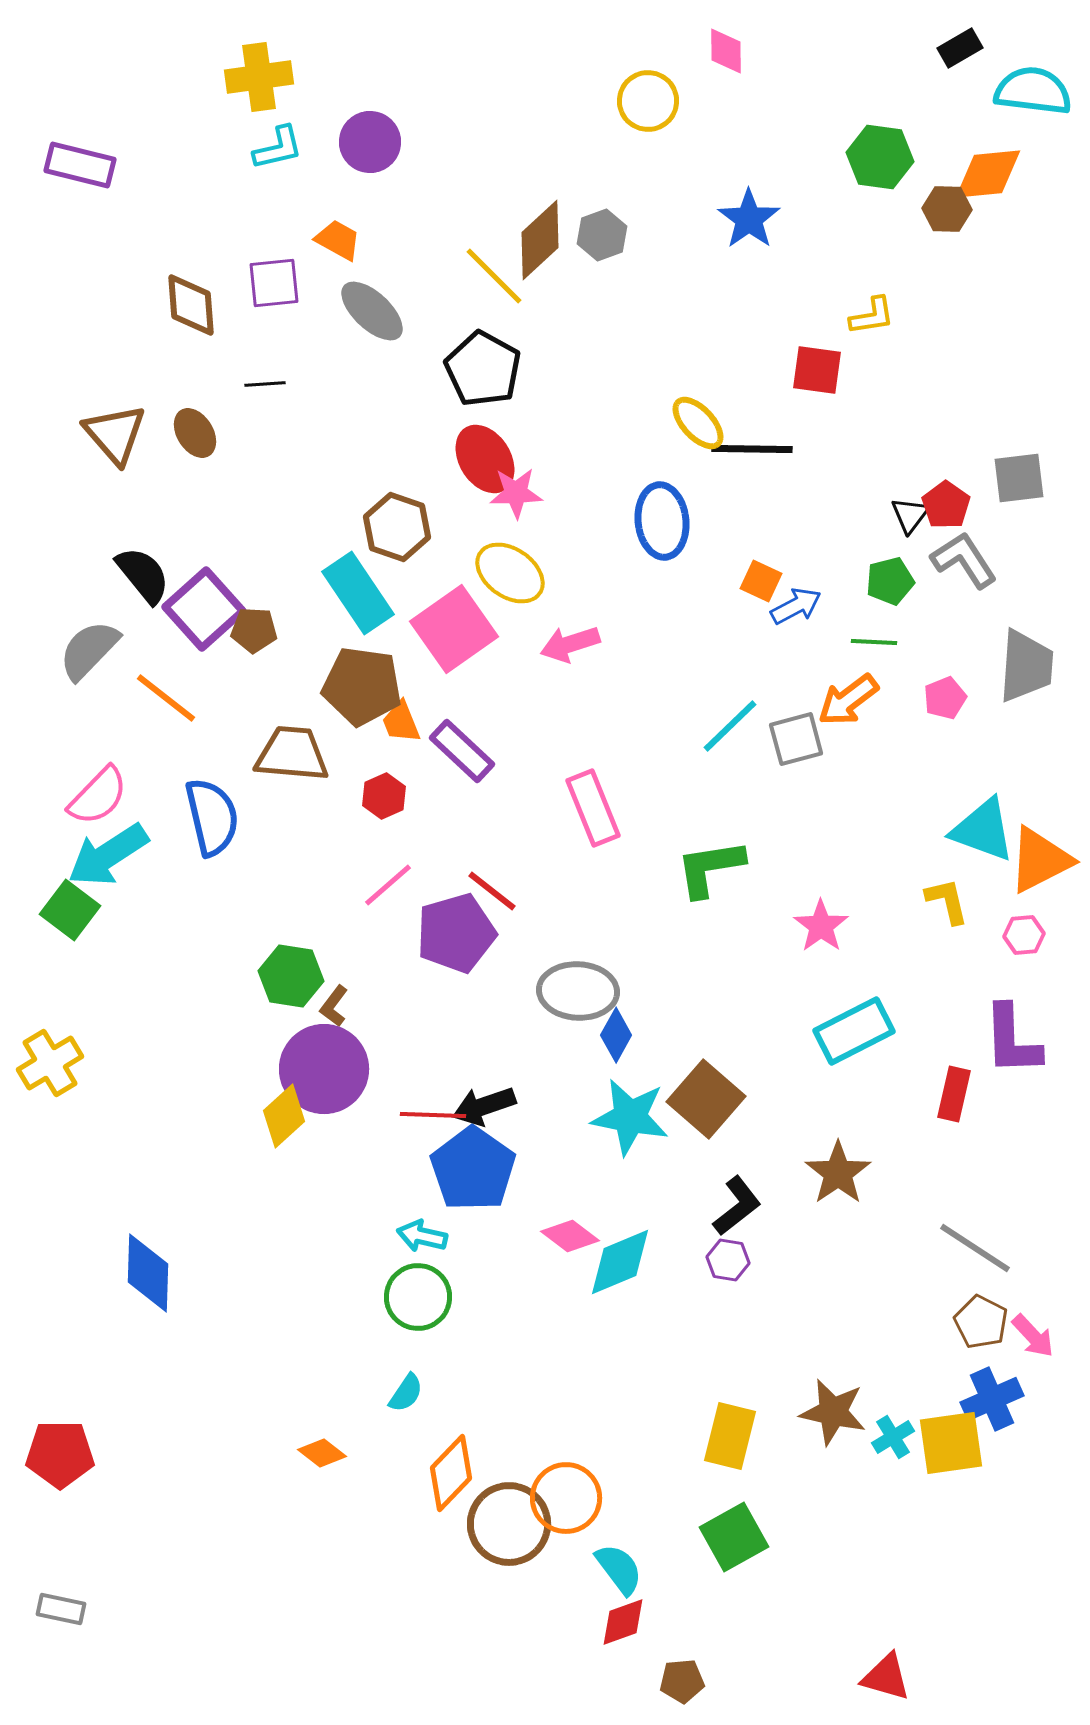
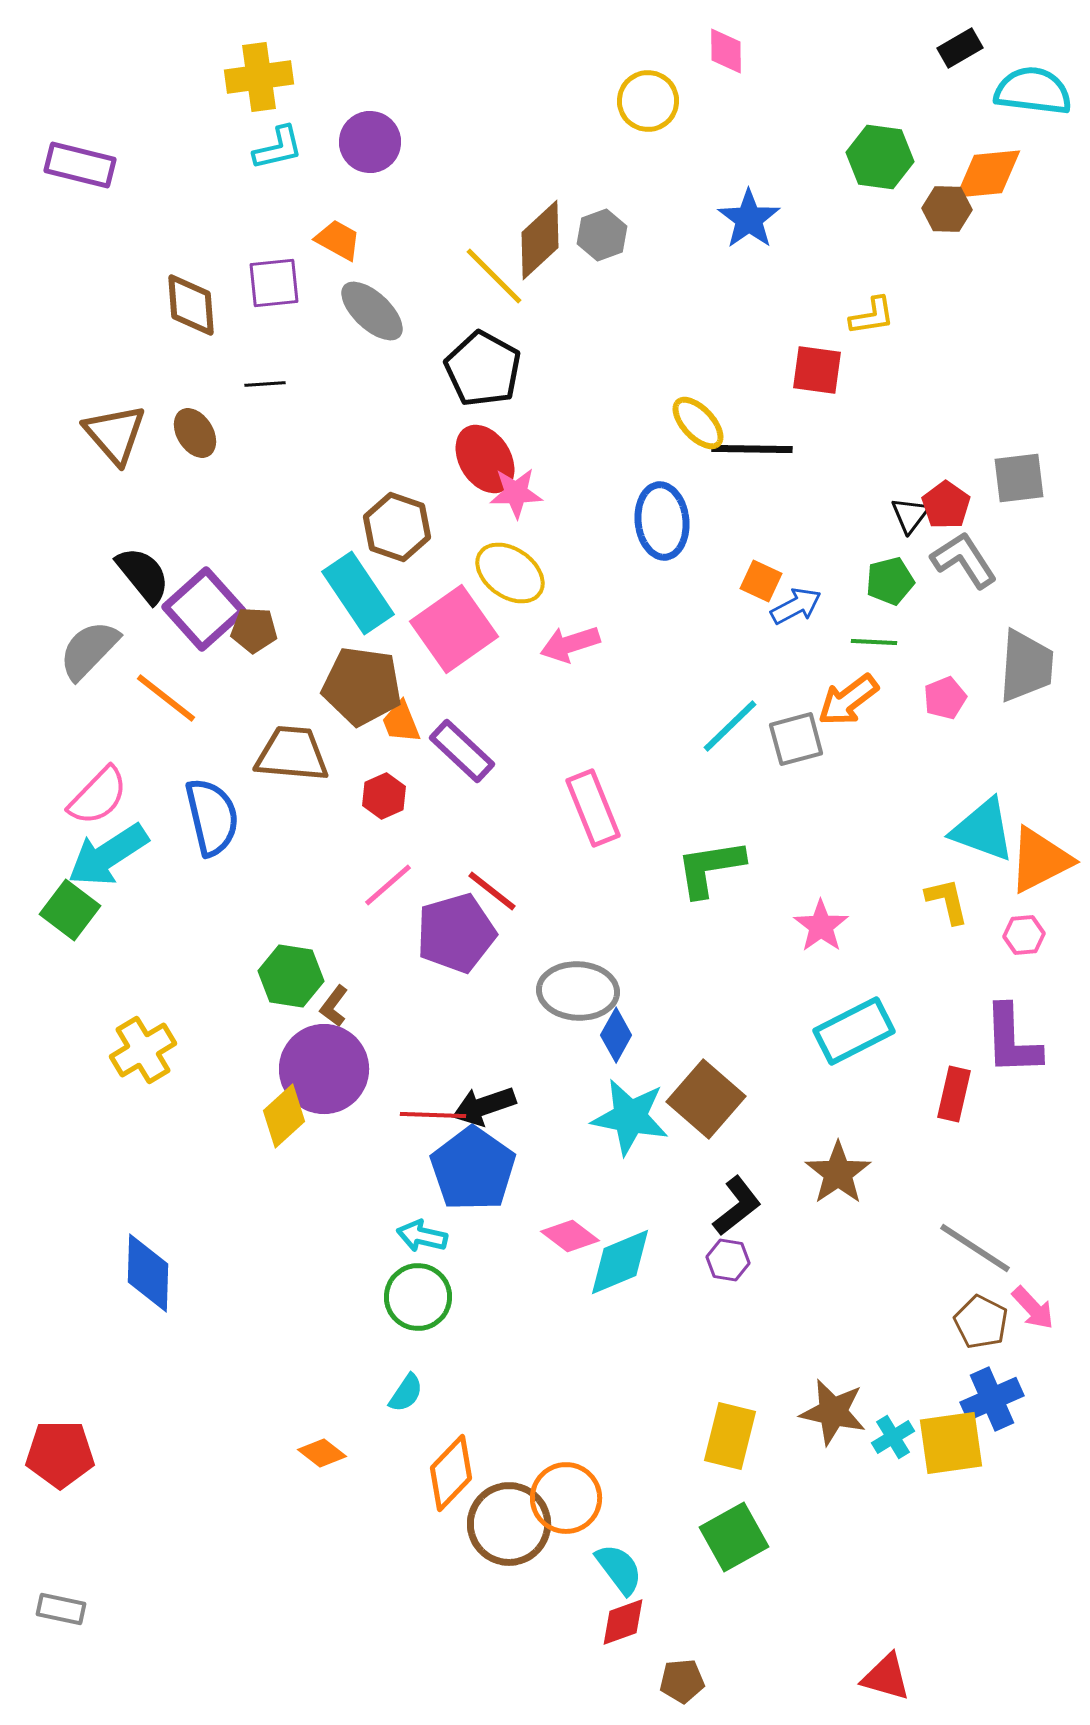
yellow cross at (50, 1063): moved 93 px right, 13 px up
pink arrow at (1033, 1336): moved 28 px up
